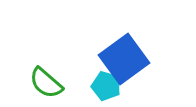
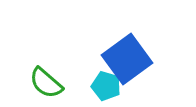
blue square: moved 3 px right
